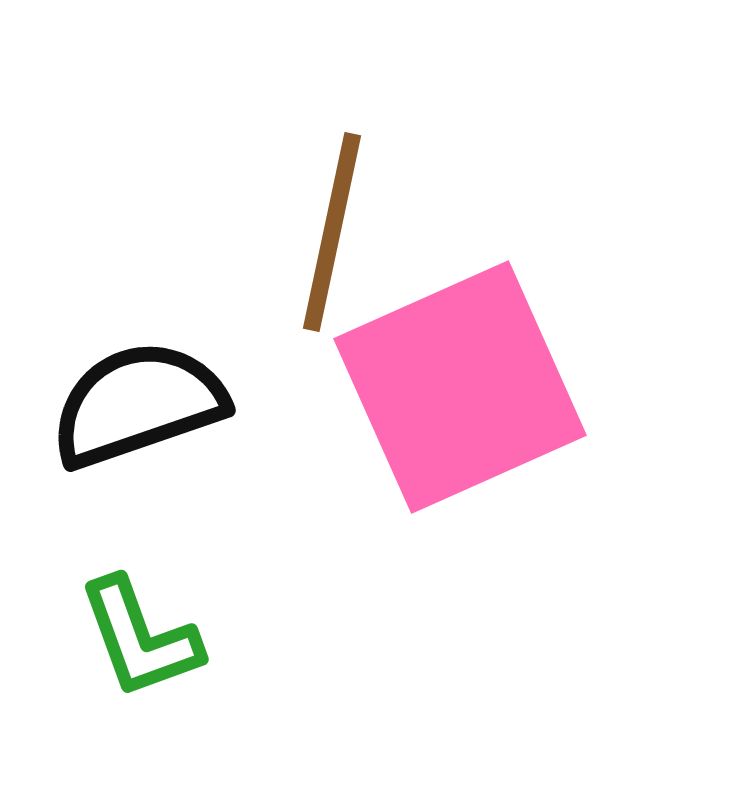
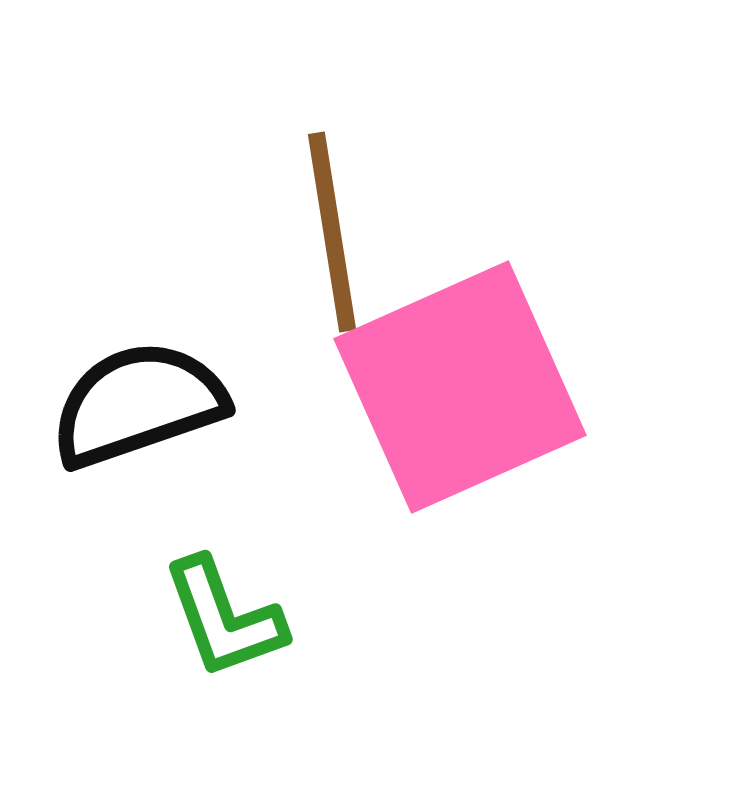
brown line: rotated 21 degrees counterclockwise
green L-shape: moved 84 px right, 20 px up
